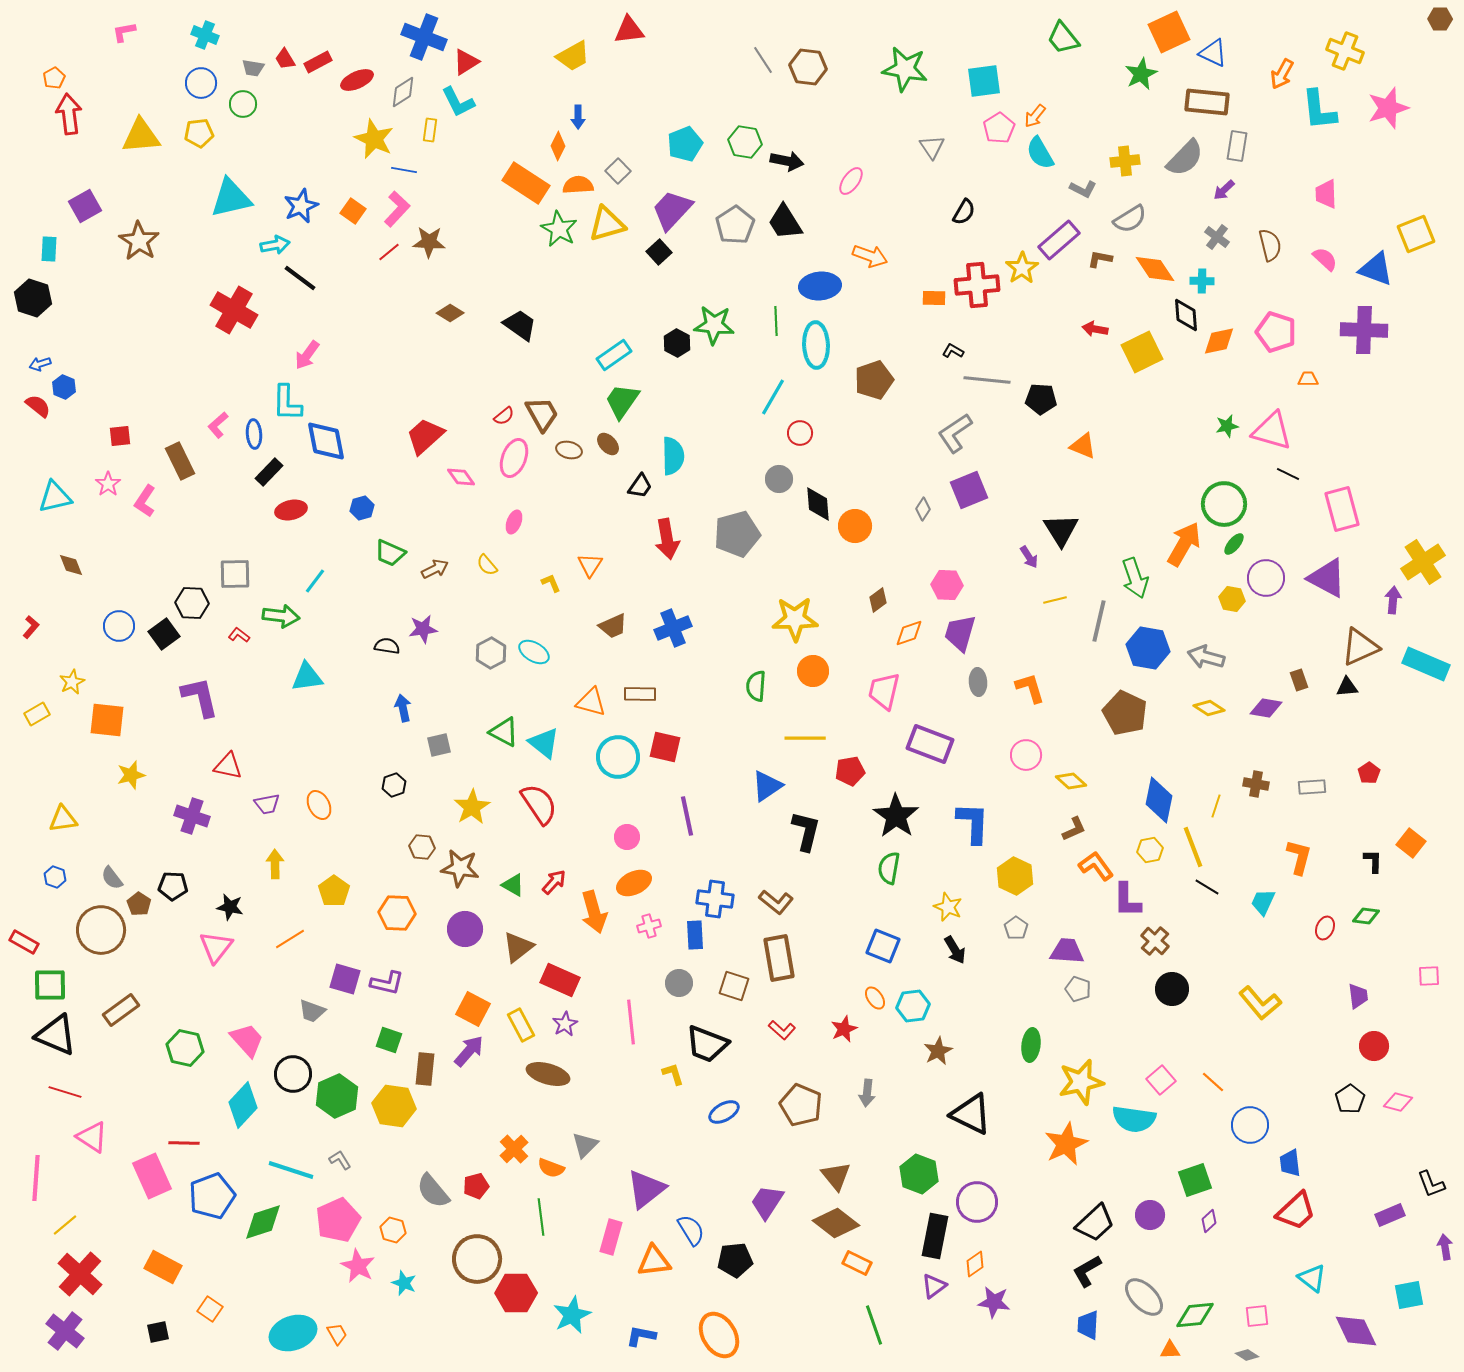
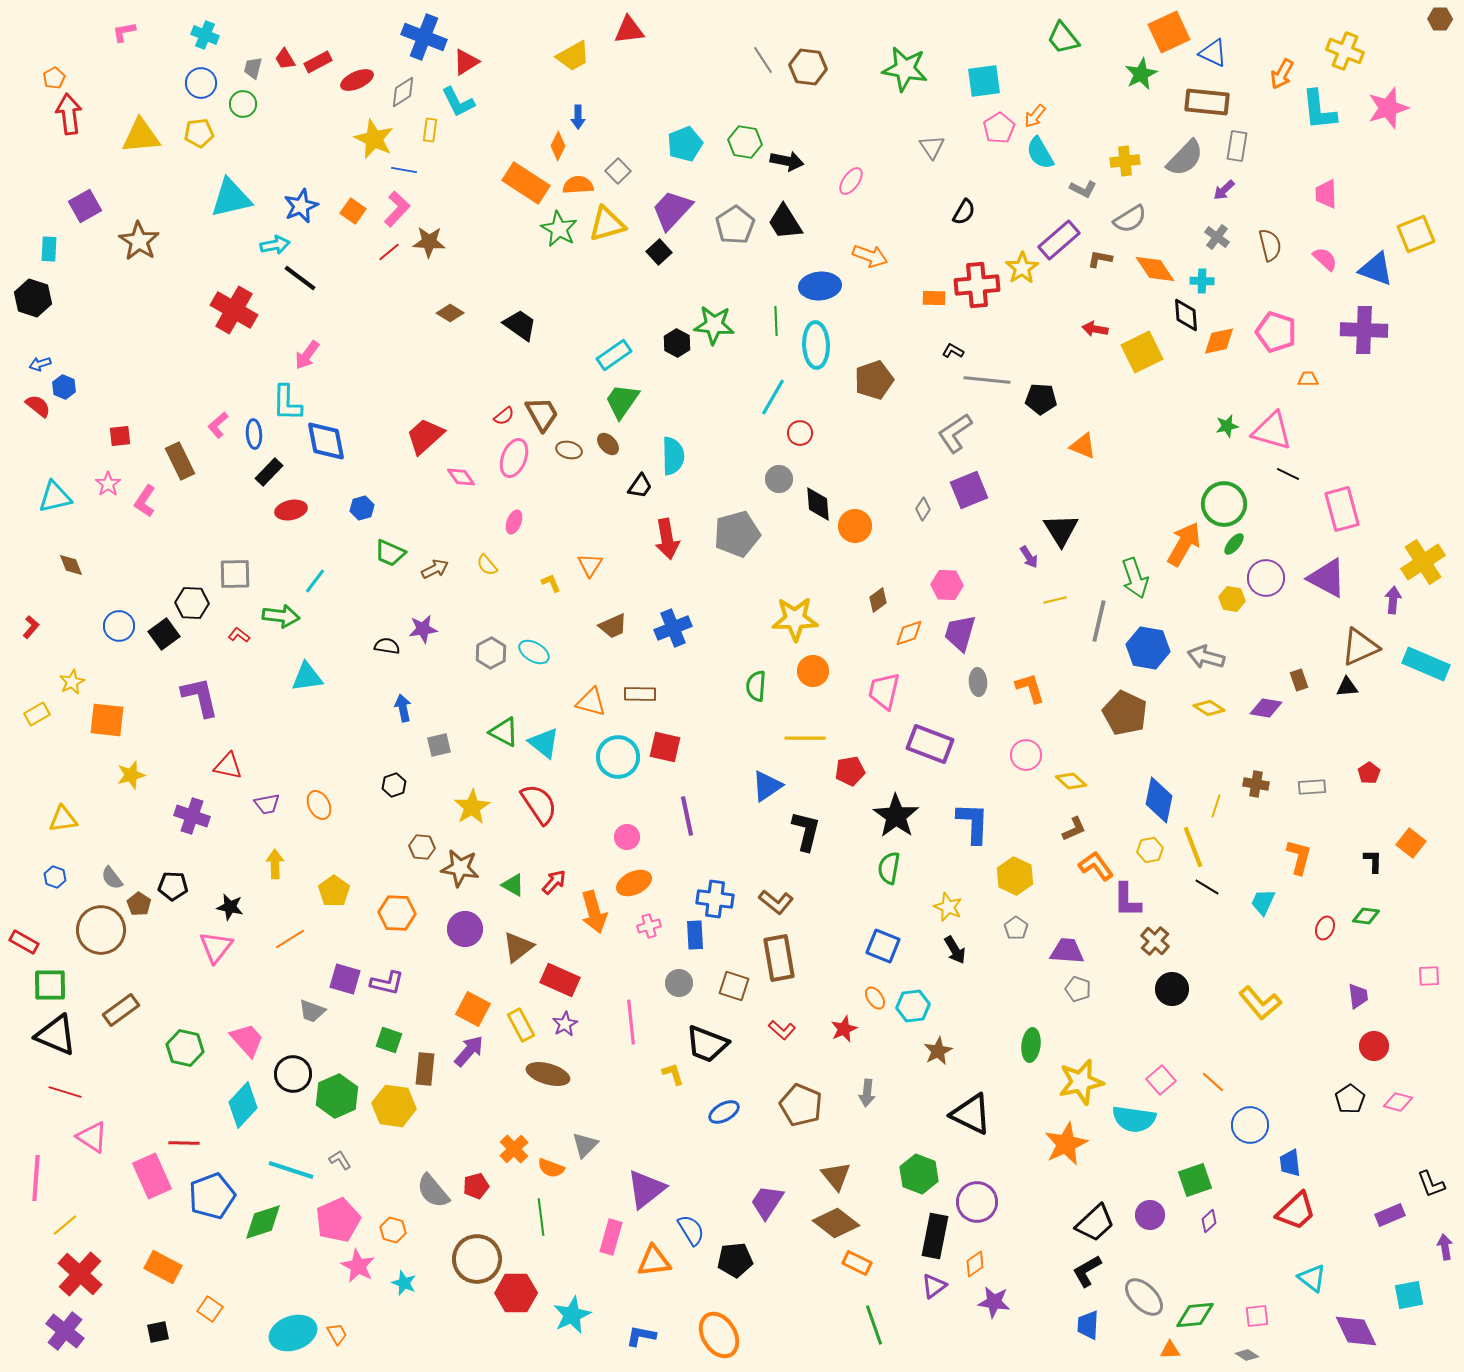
gray trapezoid at (253, 68): rotated 95 degrees clockwise
